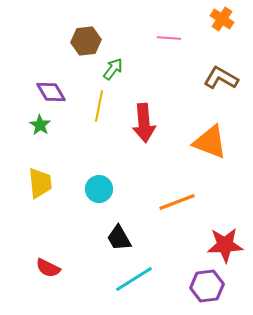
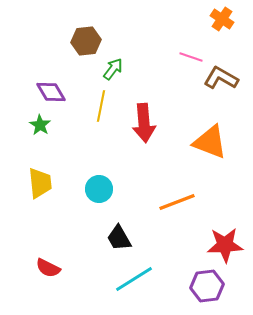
pink line: moved 22 px right, 19 px down; rotated 15 degrees clockwise
yellow line: moved 2 px right
